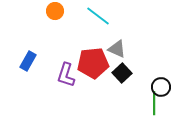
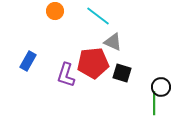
gray triangle: moved 4 px left, 7 px up
black square: rotated 30 degrees counterclockwise
